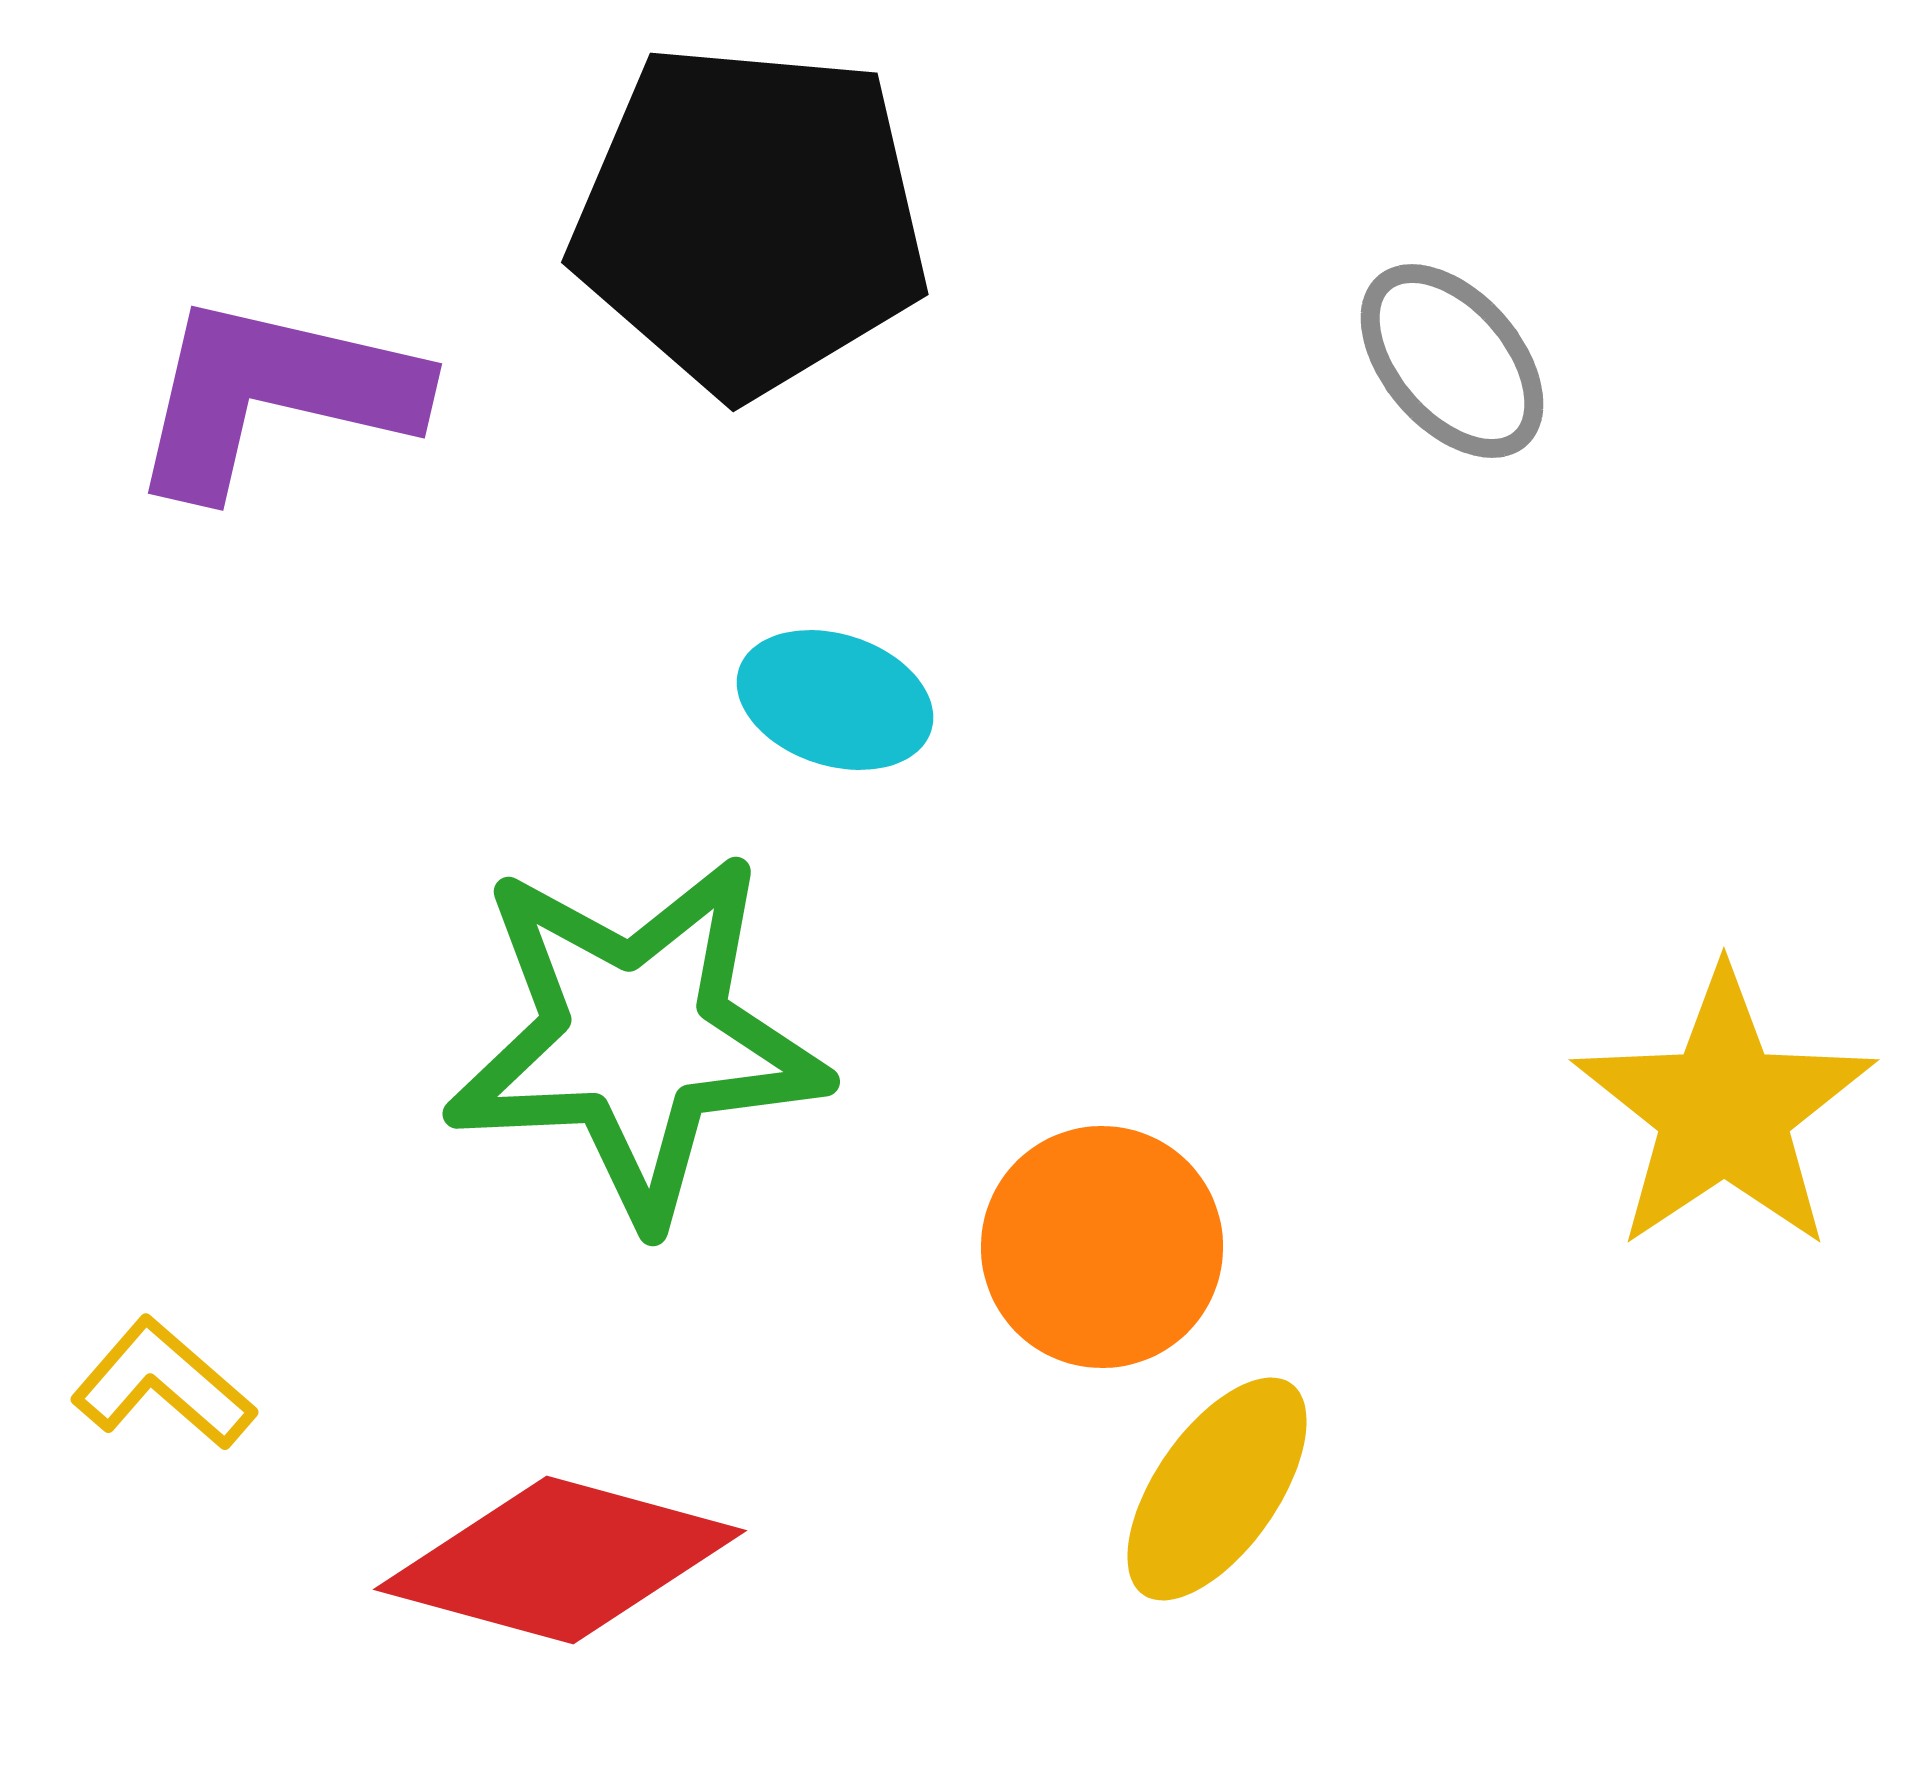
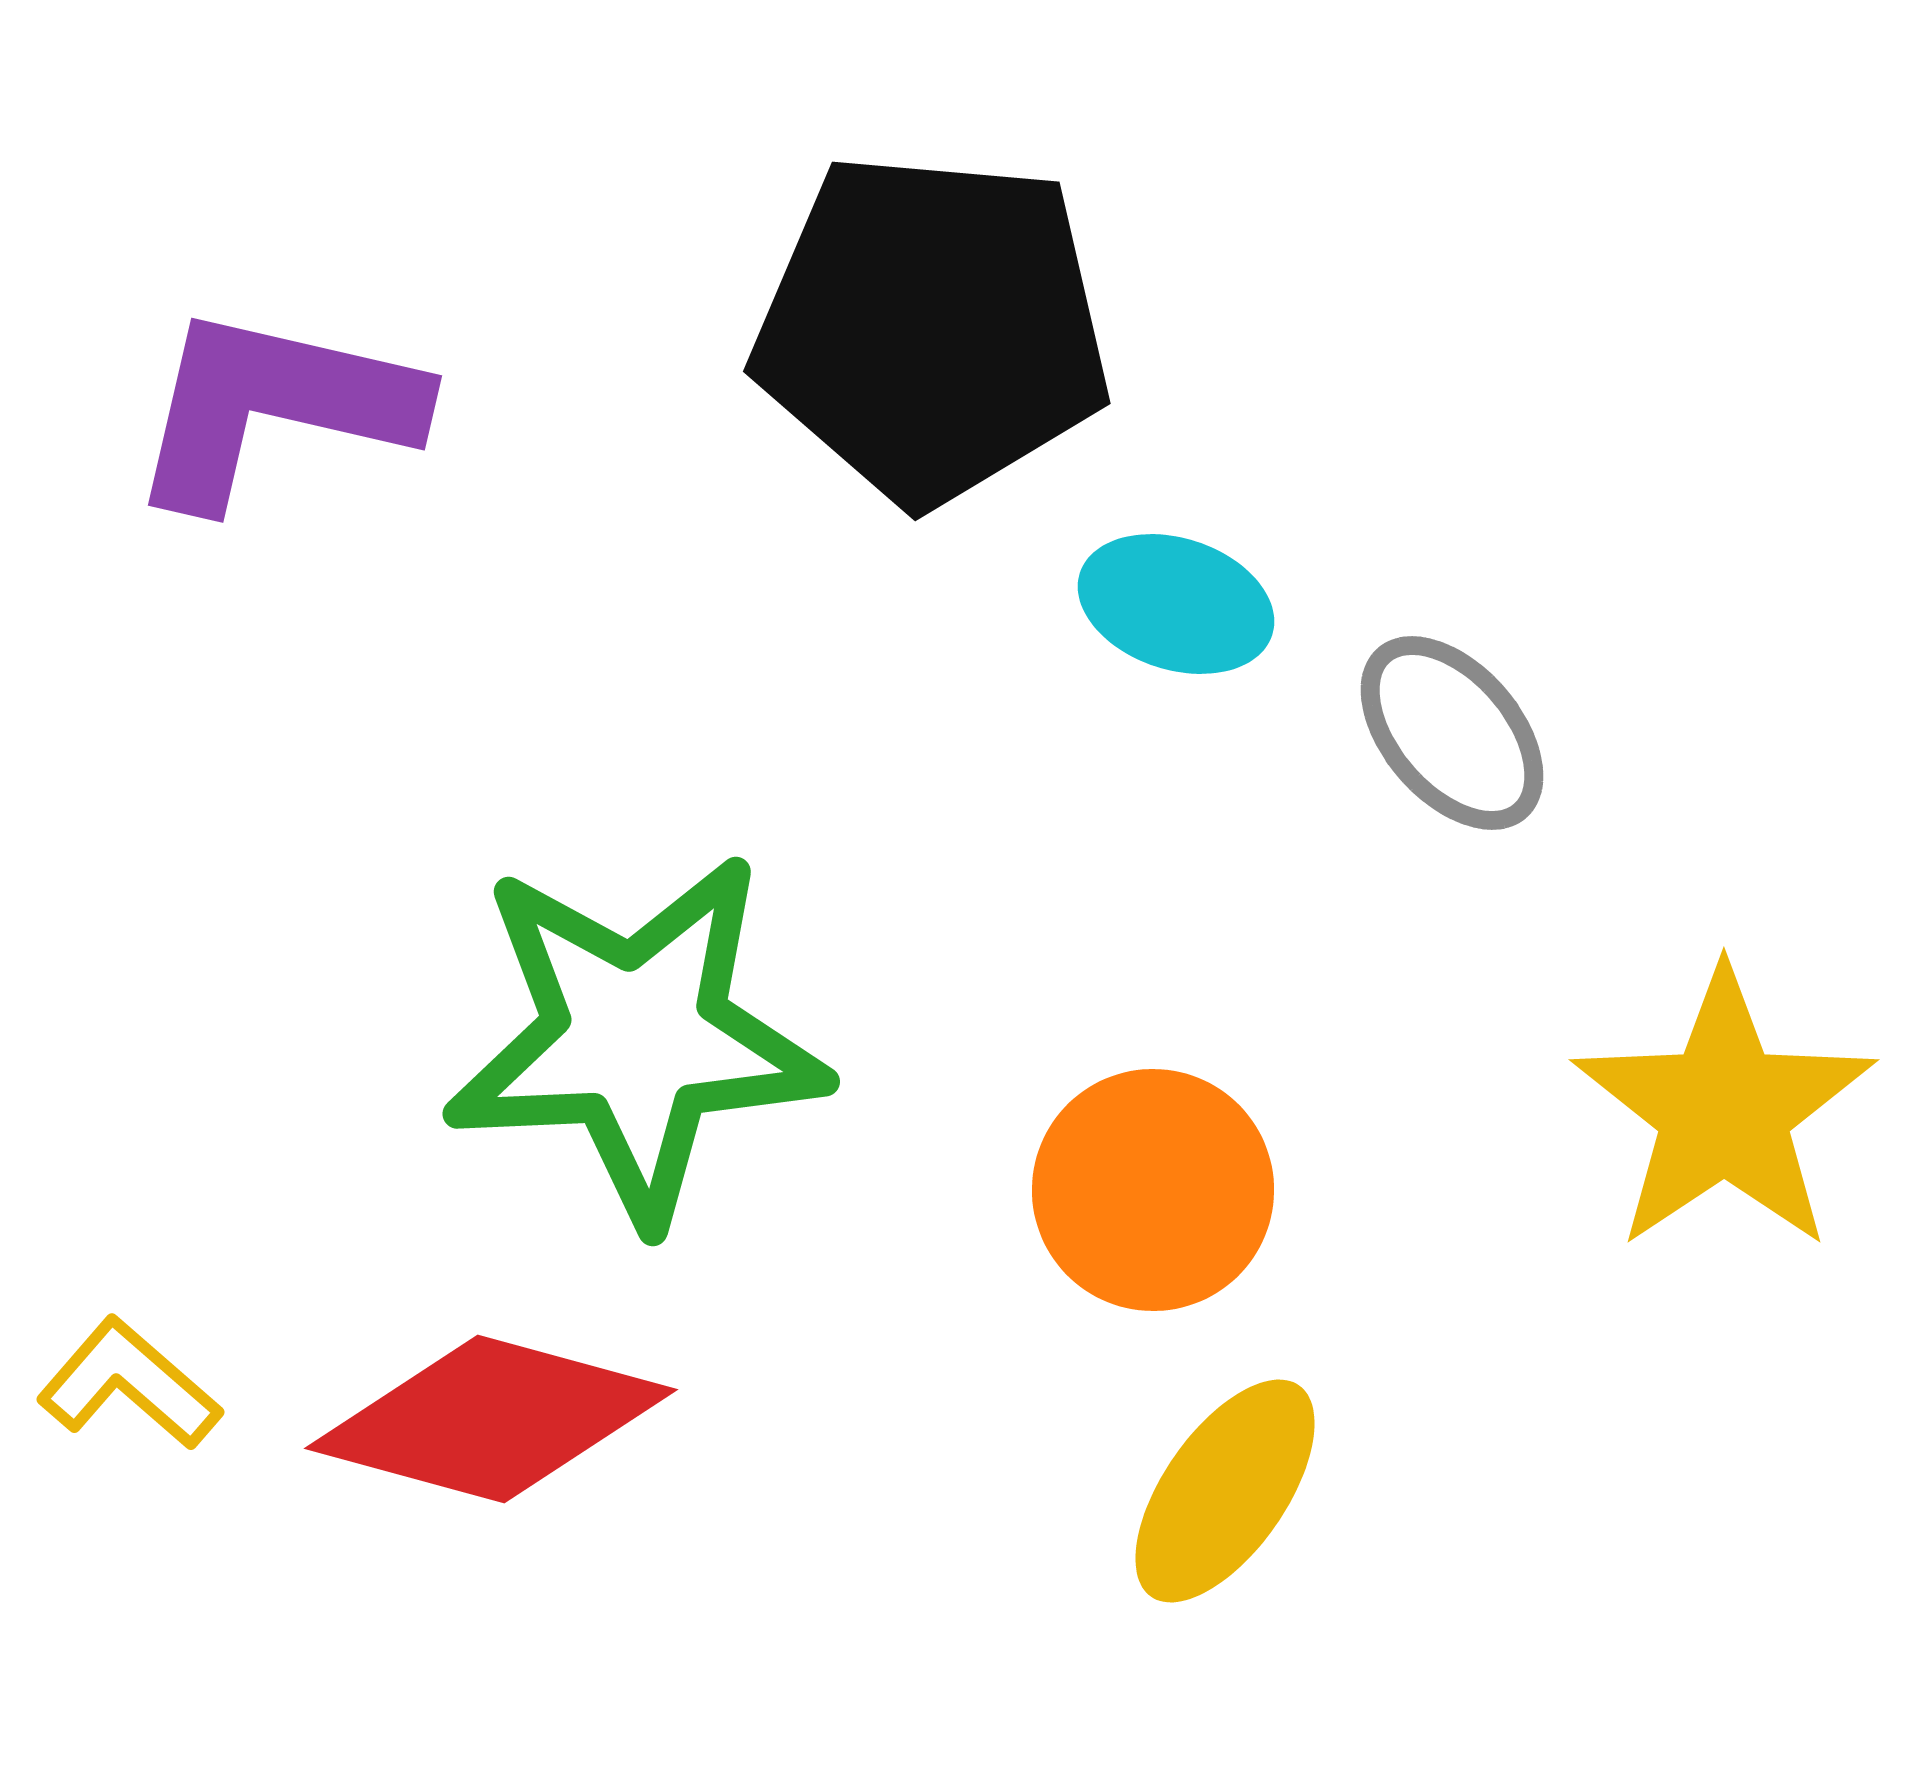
black pentagon: moved 182 px right, 109 px down
gray ellipse: moved 372 px down
purple L-shape: moved 12 px down
cyan ellipse: moved 341 px right, 96 px up
orange circle: moved 51 px right, 57 px up
yellow L-shape: moved 34 px left
yellow ellipse: moved 8 px right, 2 px down
red diamond: moved 69 px left, 141 px up
